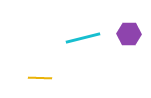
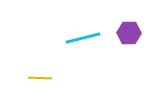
purple hexagon: moved 1 px up
